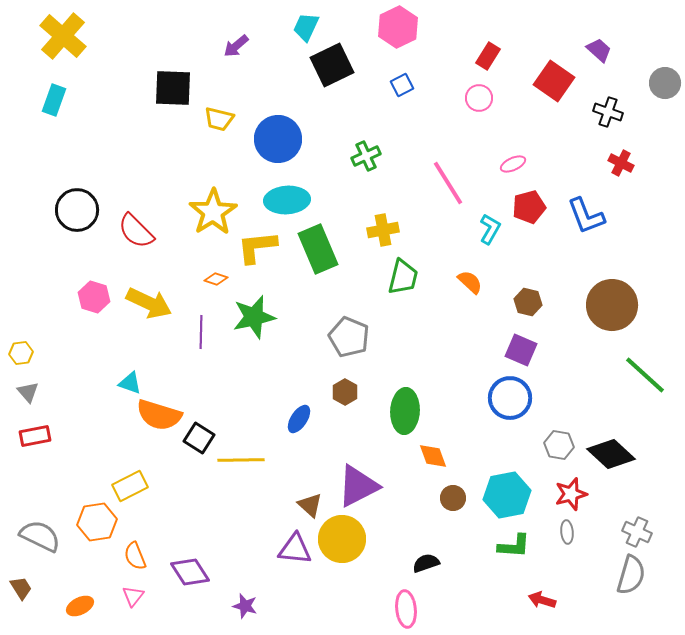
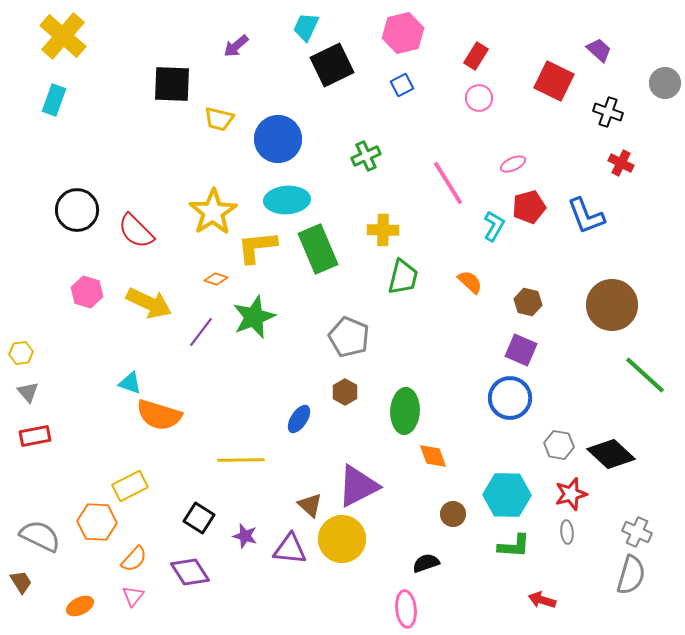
pink hexagon at (398, 27): moved 5 px right, 6 px down; rotated 12 degrees clockwise
red rectangle at (488, 56): moved 12 px left
red square at (554, 81): rotated 9 degrees counterclockwise
black square at (173, 88): moved 1 px left, 4 px up
cyan L-shape at (490, 229): moved 4 px right, 3 px up
yellow cross at (383, 230): rotated 12 degrees clockwise
pink hexagon at (94, 297): moved 7 px left, 5 px up
green star at (254, 317): rotated 9 degrees counterclockwise
purple line at (201, 332): rotated 36 degrees clockwise
black square at (199, 438): moved 80 px down
cyan hexagon at (507, 495): rotated 12 degrees clockwise
brown circle at (453, 498): moved 16 px down
orange hexagon at (97, 522): rotated 12 degrees clockwise
purple triangle at (295, 549): moved 5 px left
orange semicircle at (135, 556): moved 1 px left, 3 px down; rotated 116 degrees counterclockwise
brown trapezoid at (21, 588): moved 6 px up
purple star at (245, 606): moved 70 px up
